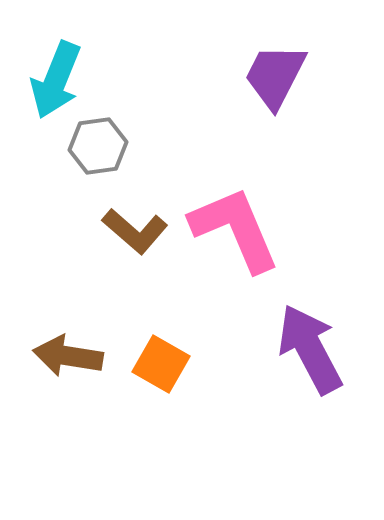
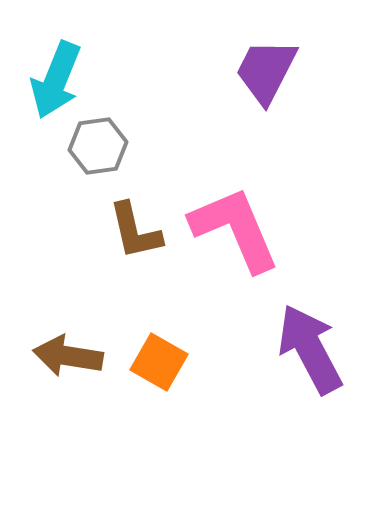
purple trapezoid: moved 9 px left, 5 px up
brown L-shape: rotated 36 degrees clockwise
orange square: moved 2 px left, 2 px up
